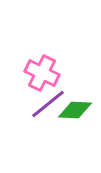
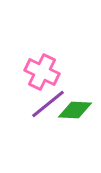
pink cross: moved 1 px up
